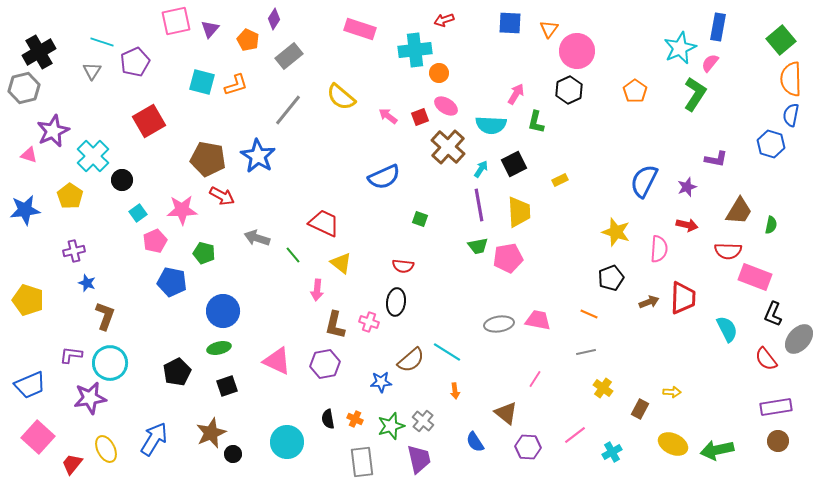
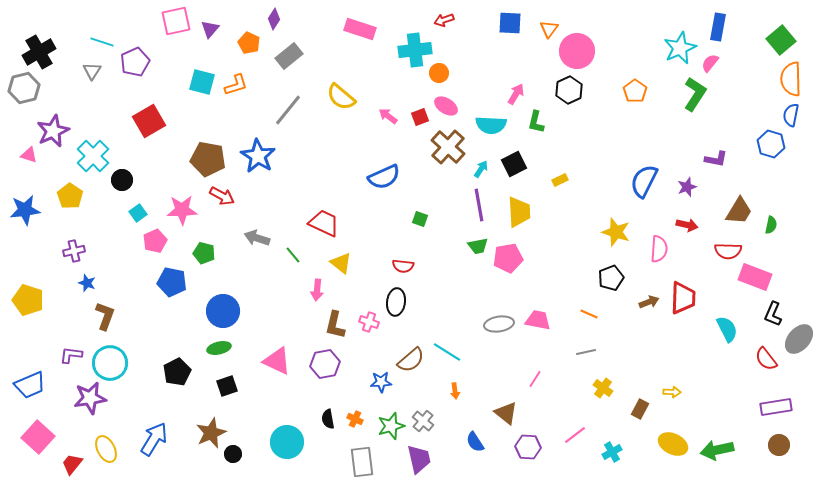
orange pentagon at (248, 40): moved 1 px right, 3 px down
brown circle at (778, 441): moved 1 px right, 4 px down
